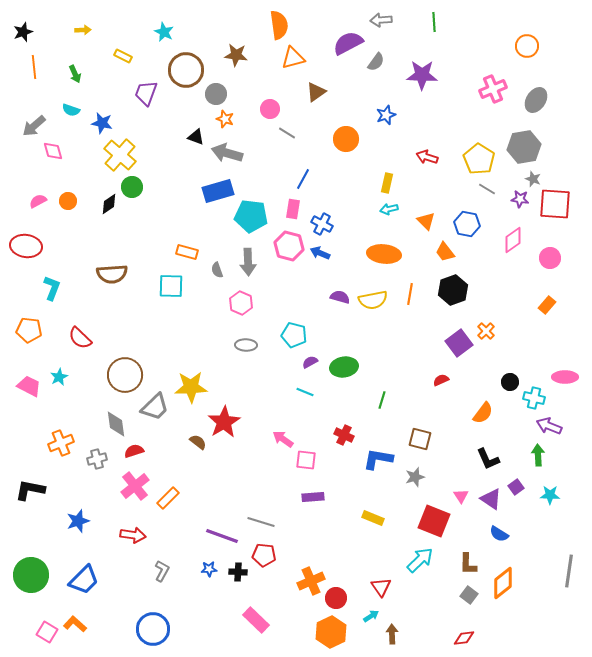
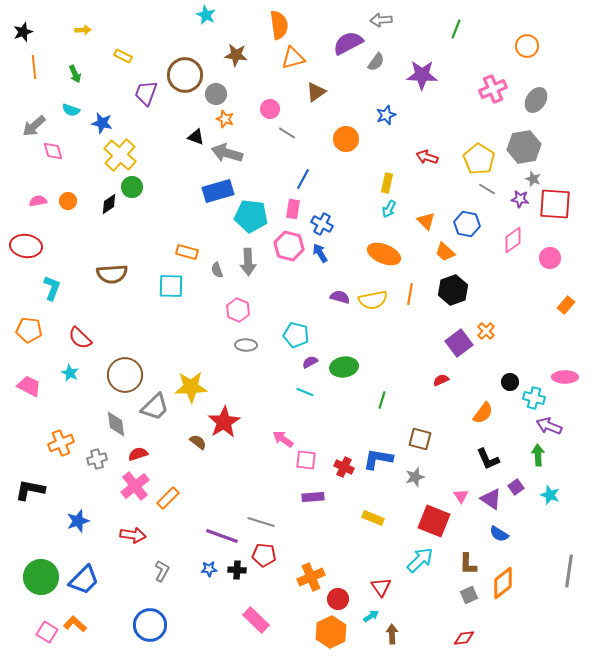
green line at (434, 22): moved 22 px right, 7 px down; rotated 24 degrees clockwise
cyan star at (164, 32): moved 42 px right, 17 px up
brown circle at (186, 70): moved 1 px left, 5 px down
pink semicircle at (38, 201): rotated 18 degrees clockwise
cyan arrow at (389, 209): rotated 48 degrees counterclockwise
orange trapezoid at (445, 252): rotated 10 degrees counterclockwise
blue arrow at (320, 253): rotated 36 degrees clockwise
orange ellipse at (384, 254): rotated 16 degrees clockwise
pink hexagon at (241, 303): moved 3 px left, 7 px down
orange rectangle at (547, 305): moved 19 px right
cyan pentagon at (294, 335): moved 2 px right
cyan star at (59, 377): moved 11 px right, 4 px up; rotated 18 degrees counterclockwise
red cross at (344, 435): moved 32 px down
red semicircle at (134, 451): moved 4 px right, 3 px down
cyan star at (550, 495): rotated 18 degrees clockwise
black cross at (238, 572): moved 1 px left, 2 px up
green circle at (31, 575): moved 10 px right, 2 px down
orange cross at (311, 581): moved 4 px up
gray square at (469, 595): rotated 30 degrees clockwise
red circle at (336, 598): moved 2 px right, 1 px down
blue circle at (153, 629): moved 3 px left, 4 px up
